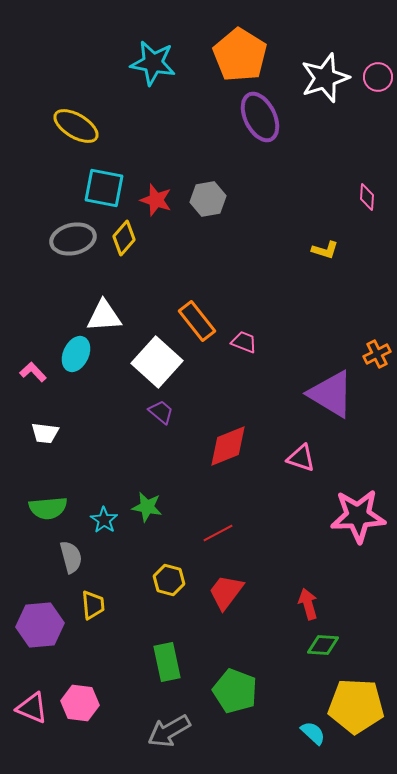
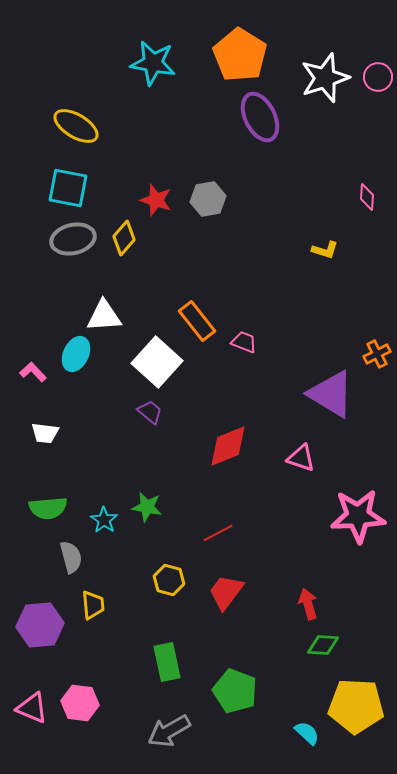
cyan square at (104, 188): moved 36 px left
purple trapezoid at (161, 412): moved 11 px left
cyan semicircle at (313, 733): moved 6 px left
